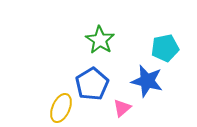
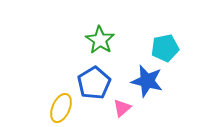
blue pentagon: moved 2 px right, 1 px up
